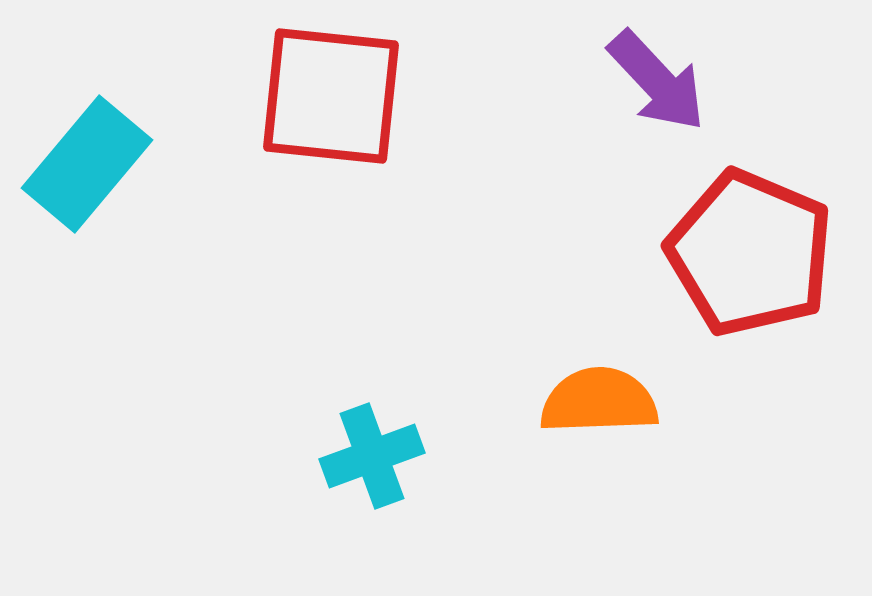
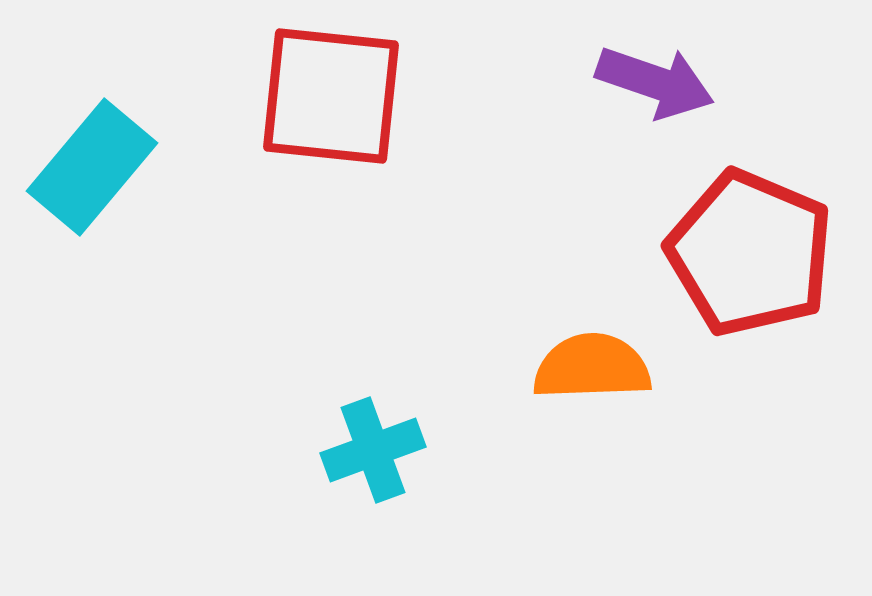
purple arrow: moved 2 px left, 1 px down; rotated 28 degrees counterclockwise
cyan rectangle: moved 5 px right, 3 px down
orange semicircle: moved 7 px left, 34 px up
cyan cross: moved 1 px right, 6 px up
